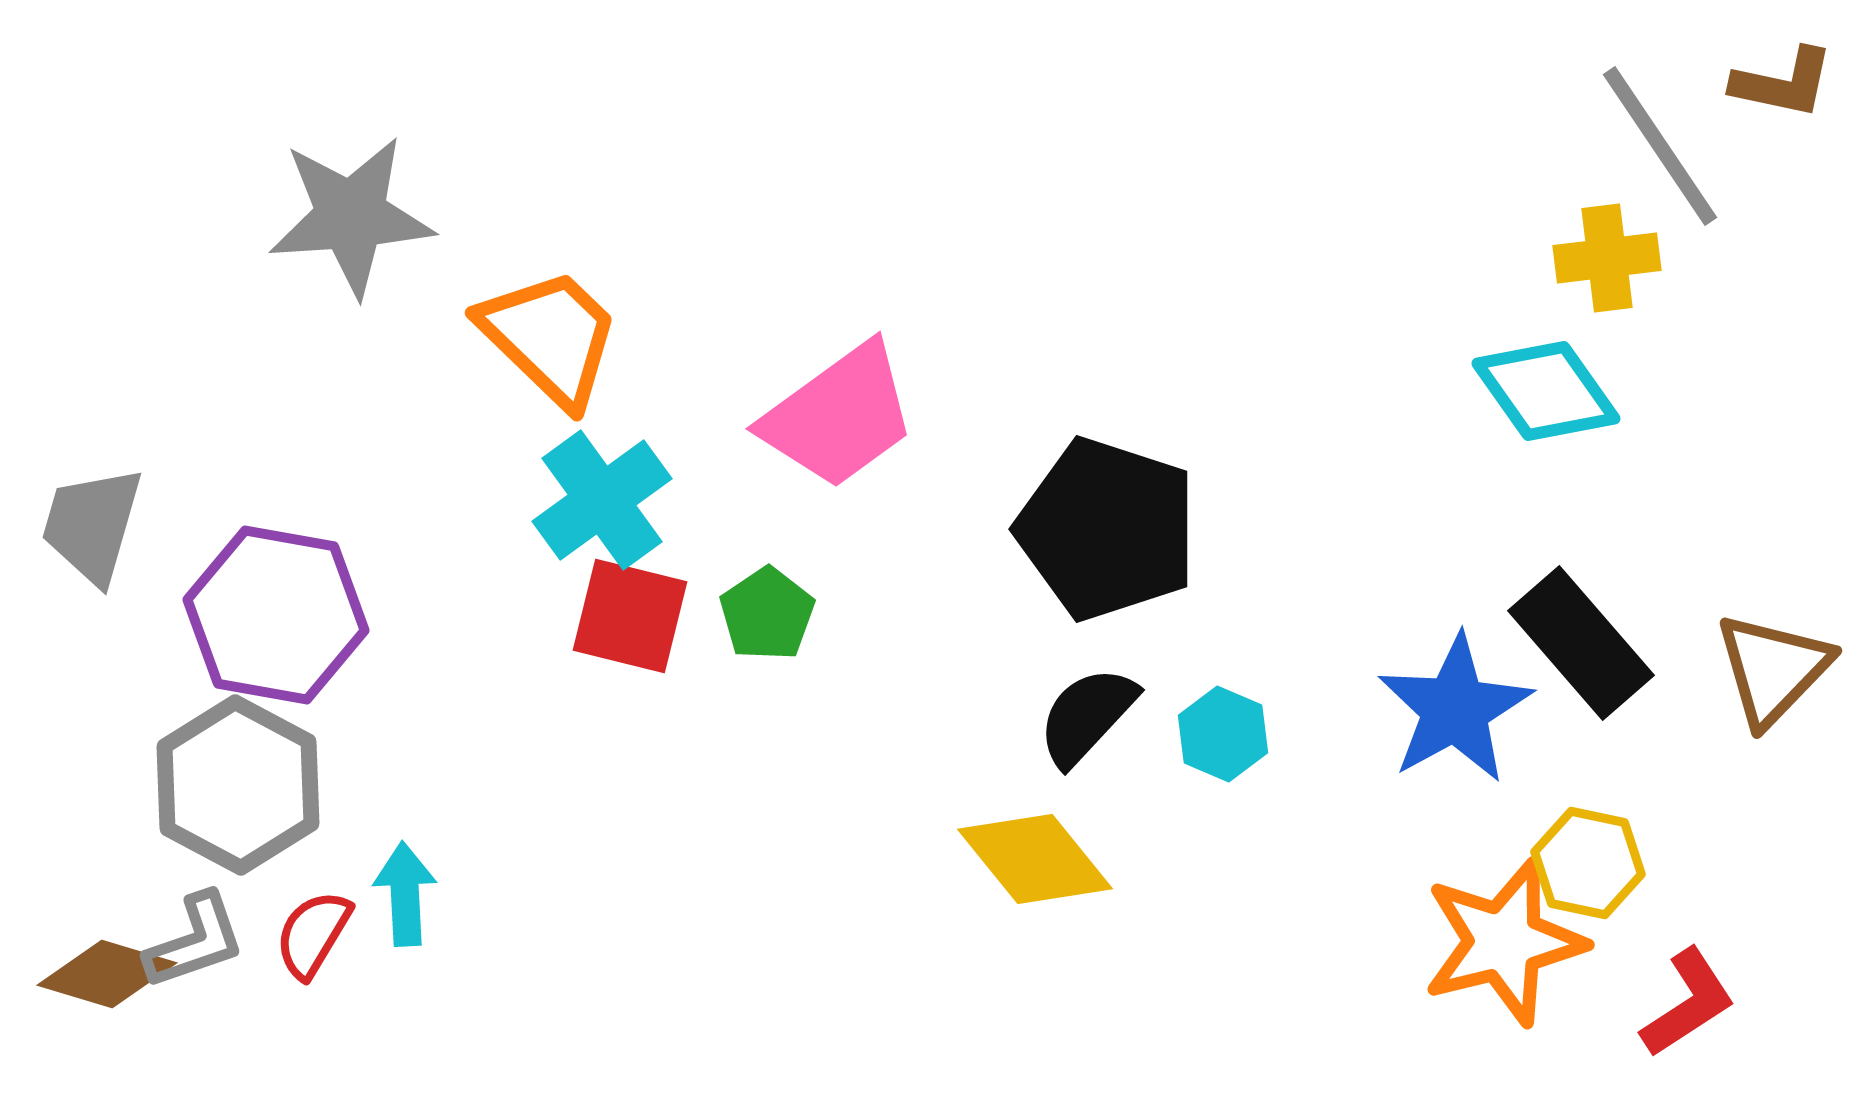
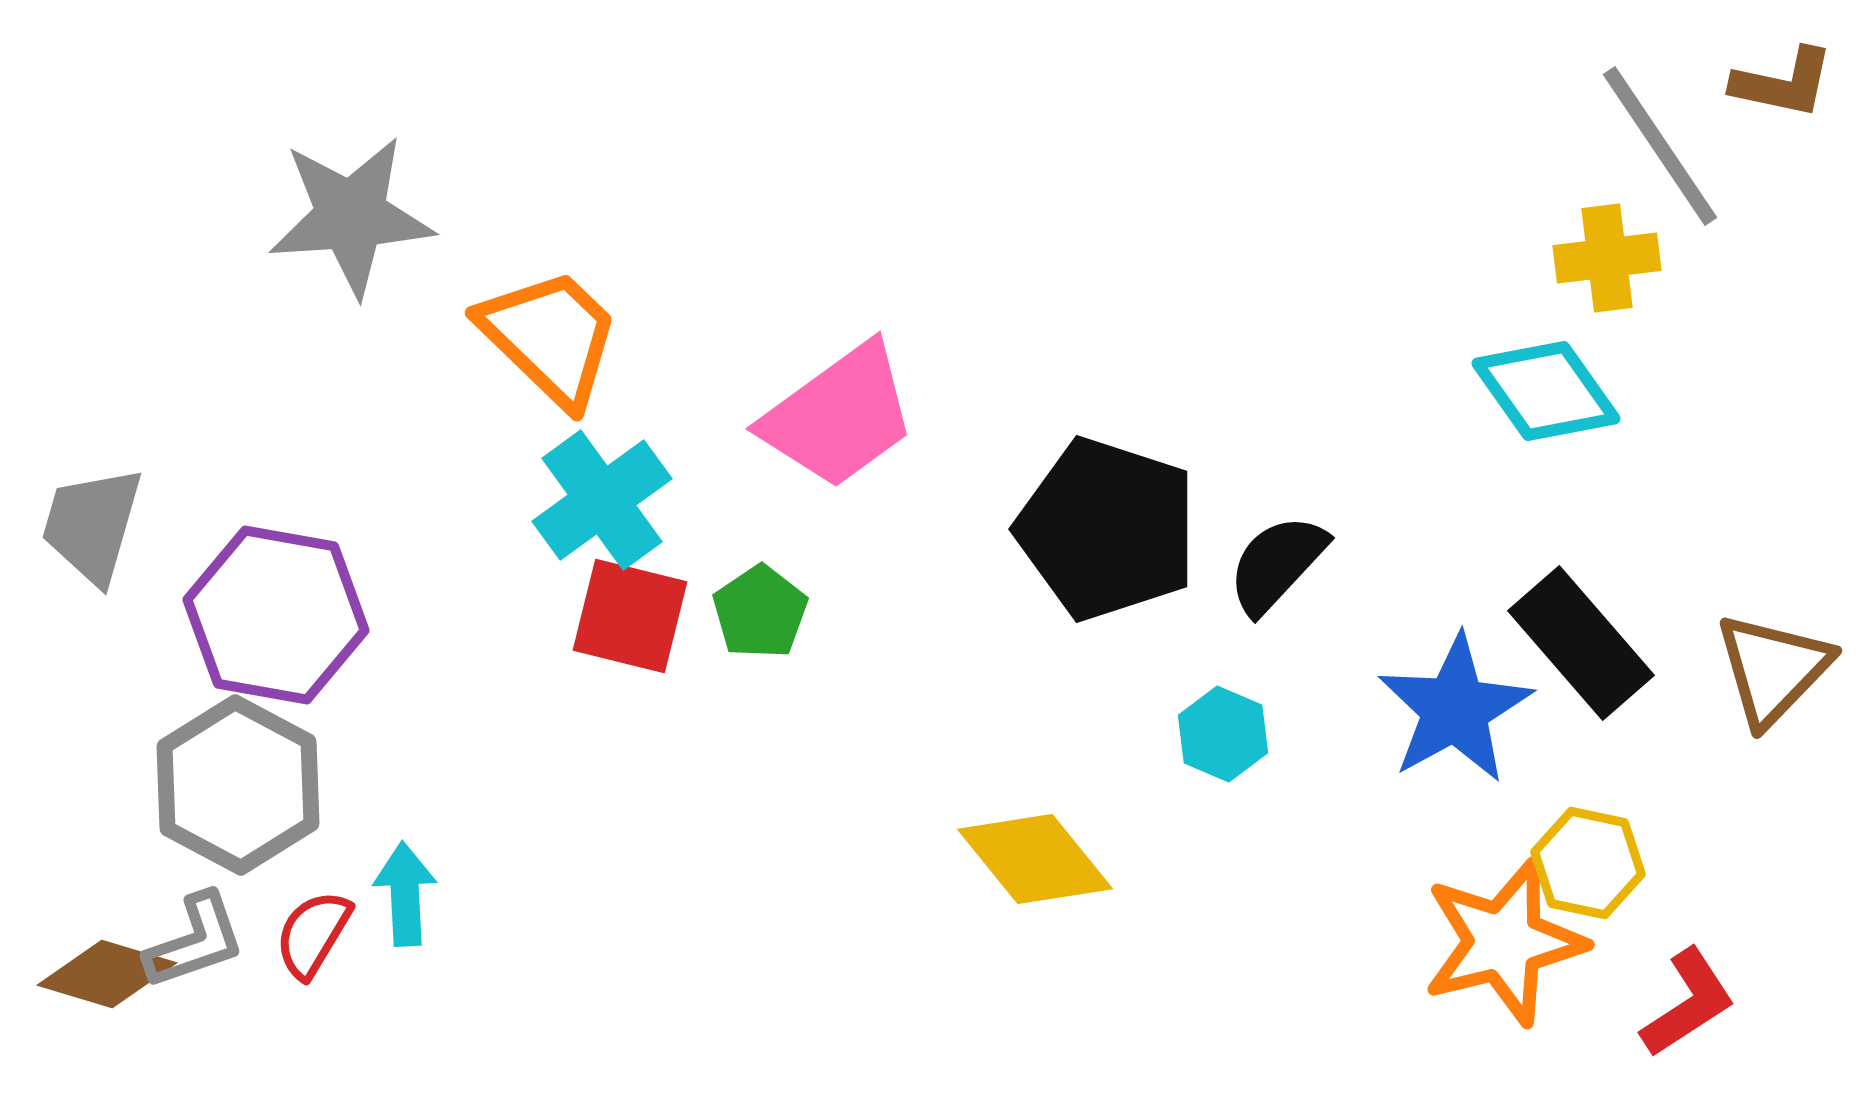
green pentagon: moved 7 px left, 2 px up
black semicircle: moved 190 px right, 152 px up
